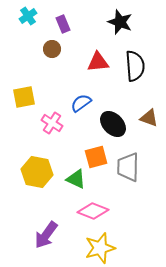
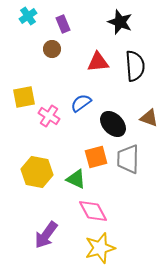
pink cross: moved 3 px left, 7 px up
gray trapezoid: moved 8 px up
pink diamond: rotated 40 degrees clockwise
